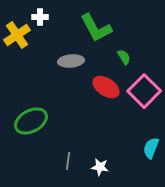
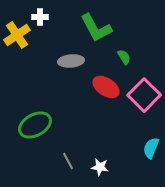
pink square: moved 4 px down
green ellipse: moved 4 px right, 4 px down
gray line: rotated 36 degrees counterclockwise
